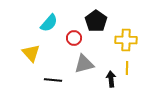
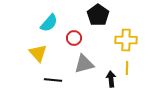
black pentagon: moved 2 px right, 6 px up
yellow triangle: moved 7 px right
